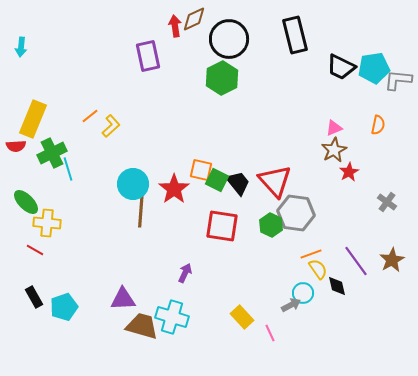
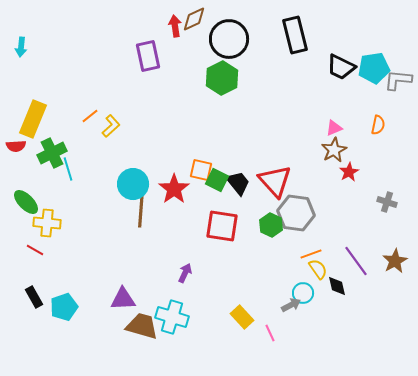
gray cross at (387, 202): rotated 18 degrees counterclockwise
brown star at (392, 260): moved 3 px right, 1 px down
